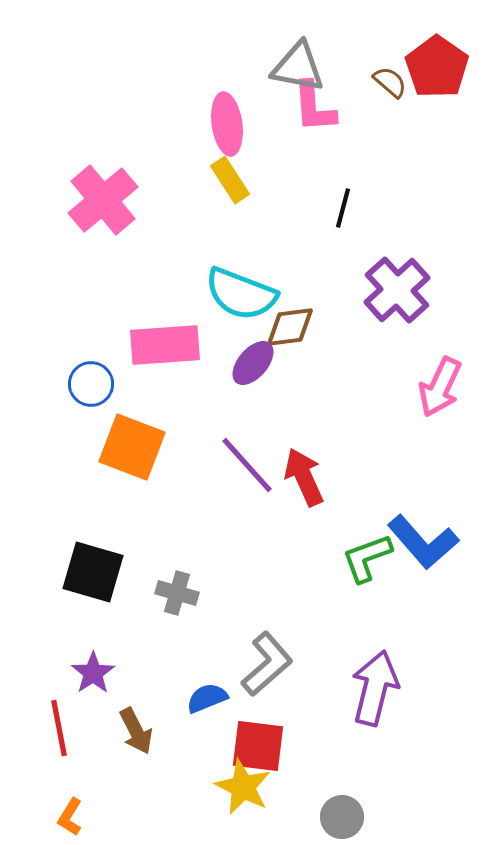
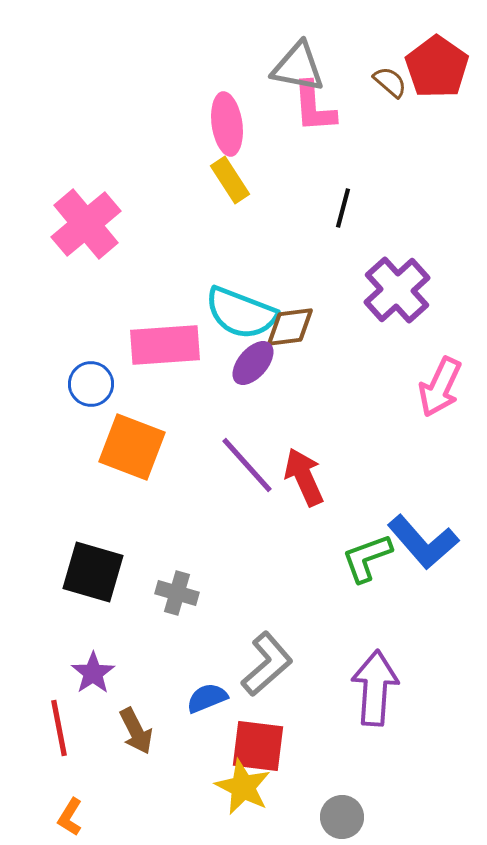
pink cross: moved 17 px left, 24 px down
cyan semicircle: moved 19 px down
purple arrow: rotated 10 degrees counterclockwise
